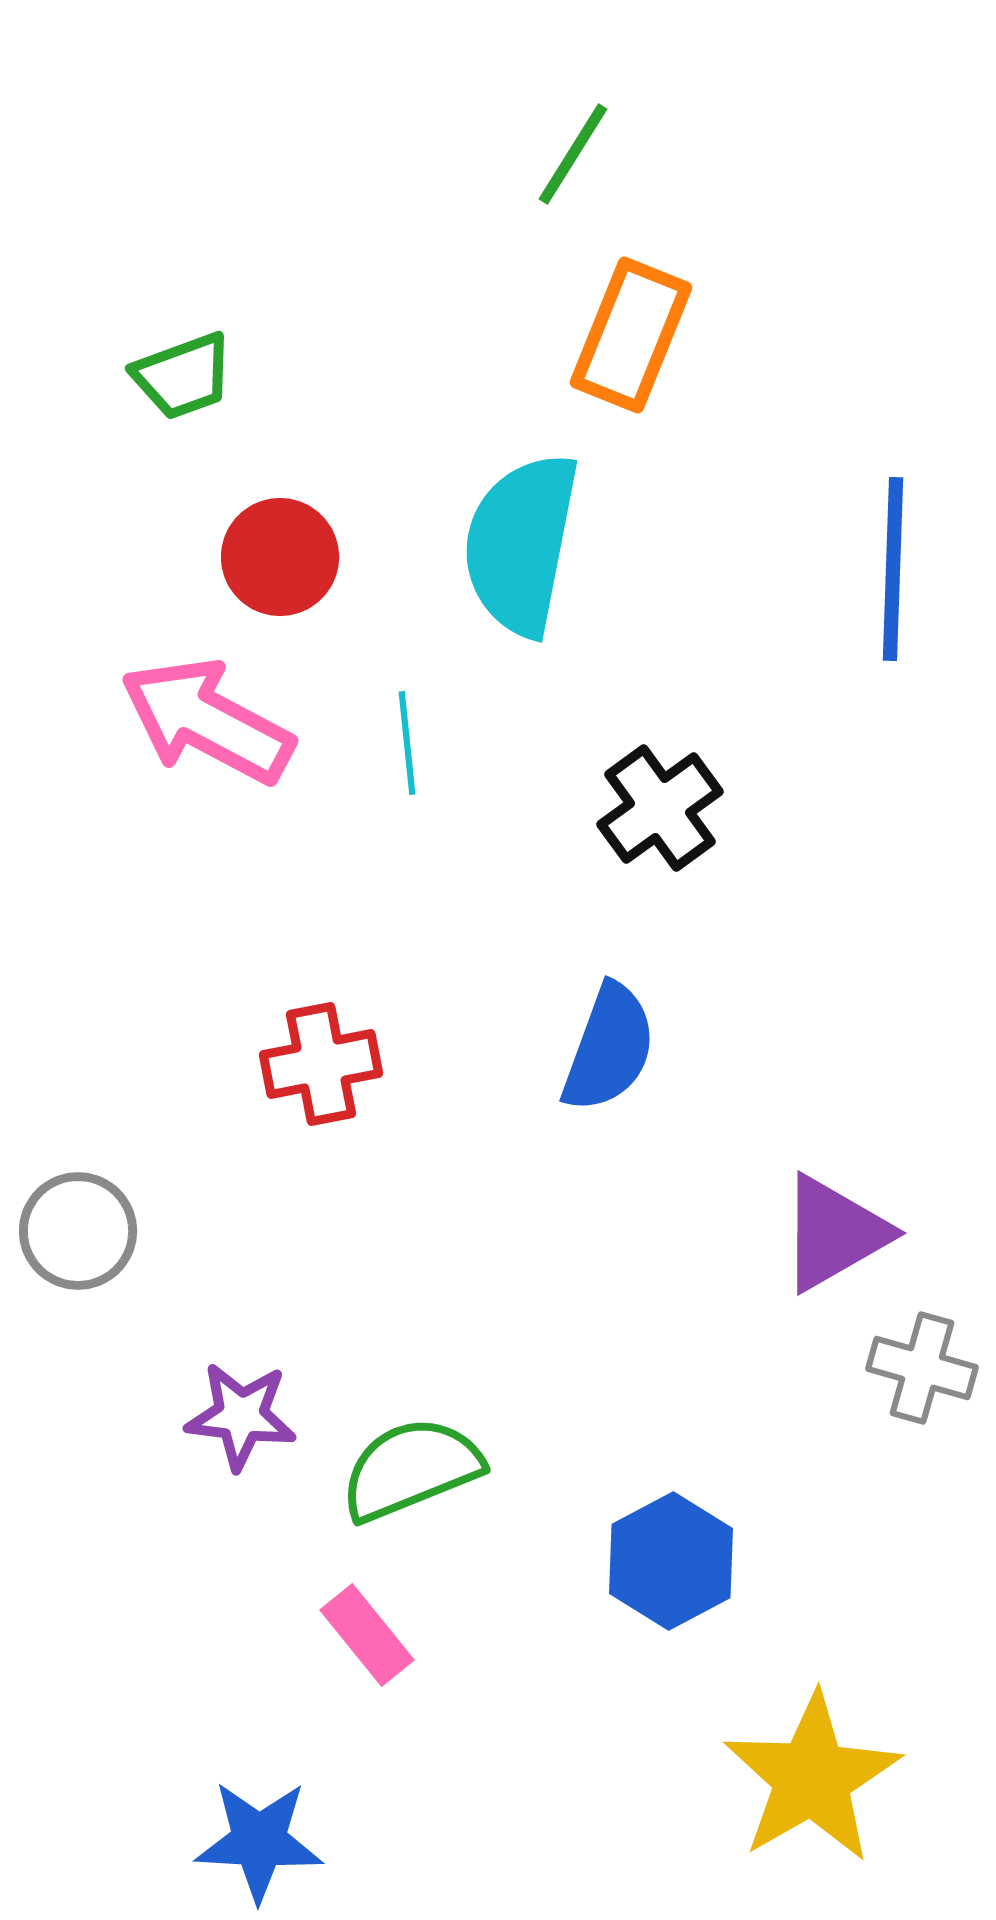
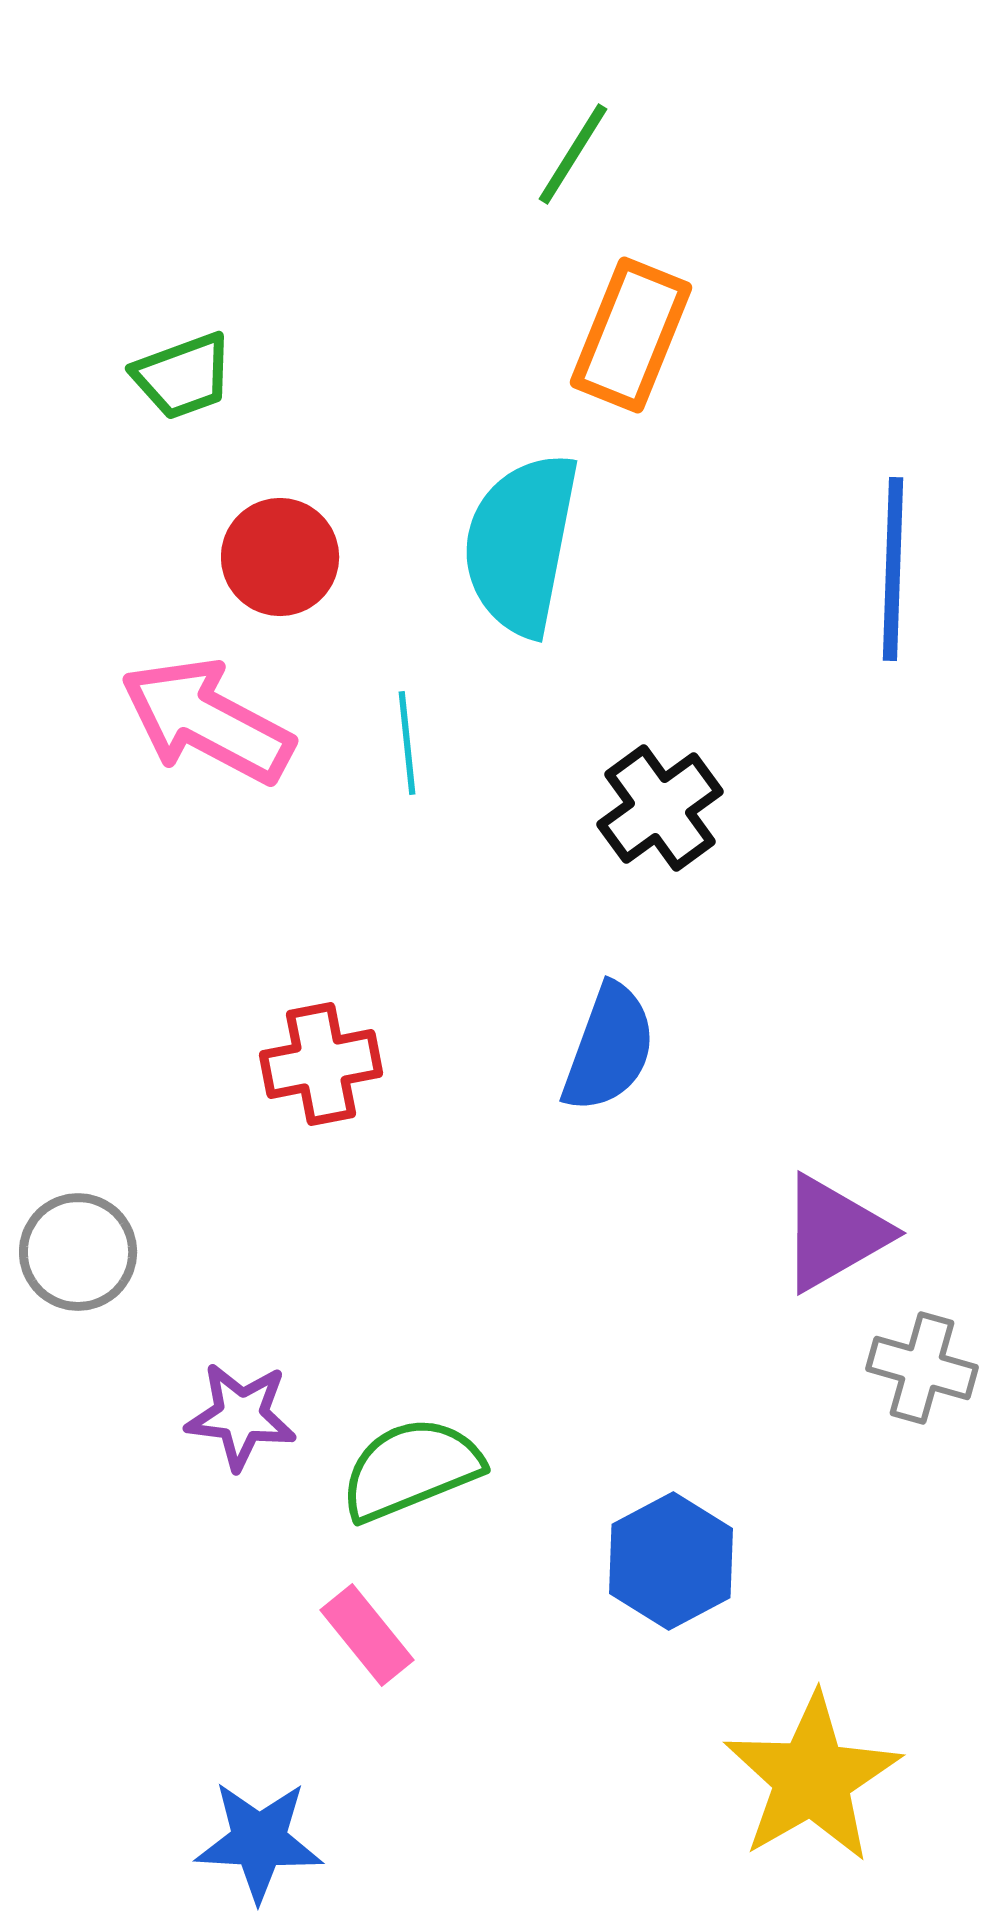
gray circle: moved 21 px down
